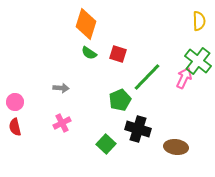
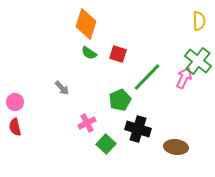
gray arrow: moved 1 px right; rotated 42 degrees clockwise
pink cross: moved 25 px right
